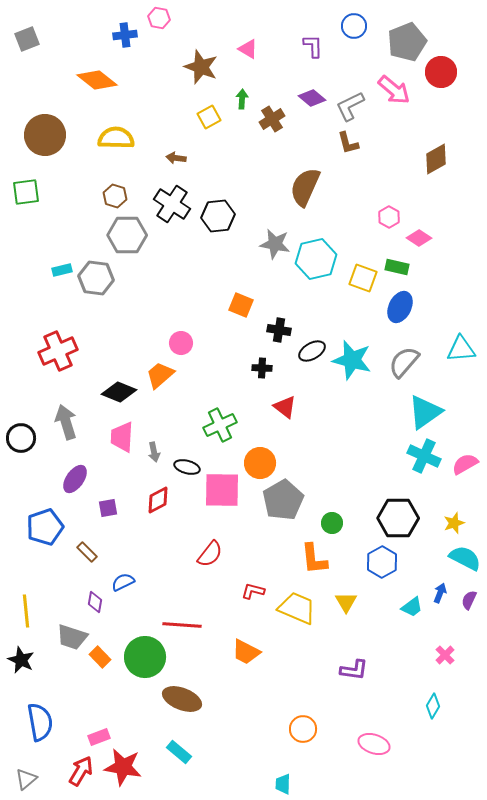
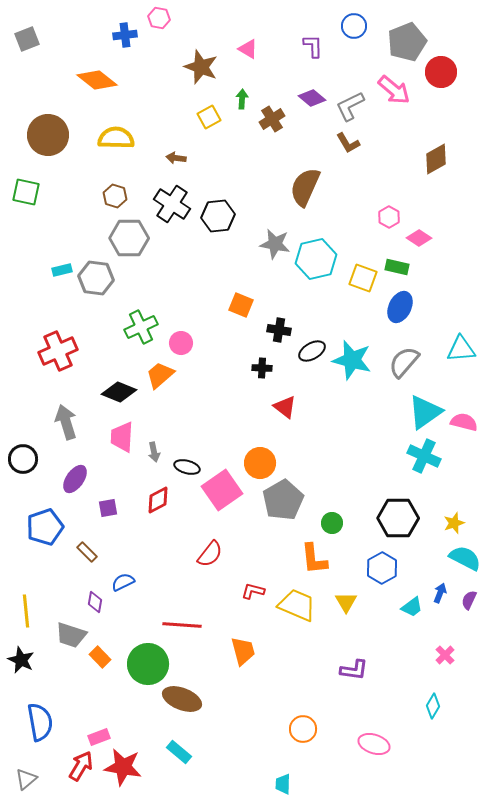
brown circle at (45, 135): moved 3 px right
brown L-shape at (348, 143): rotated 15 degrees counterclockwise
green square at (26, 192): rotated 20 degrees clockwise
gray hexagon at (127, 235): moved 2 px right, 3 px down
green cross at (220, 425): moved 79 px left, 98 px up
black circle at (21, 438): moved 2 px right, 21 px down
pink semicircle at (465, 464): moved 1 px left, 42 px up; rotated 44 degrees clockwise
pink square at (222, 490): rotated 36 degrees counterclockwise
blue hexagon at (382, 562): moved 6 px down
yellow trapezoid at (297, 608): moved 3 px up
gray trapezoid at (72, 637): moved 1 px left, 2 px up
orange trapezoid at (246, 652): moved 3 px left, 1 px up; rotated 132 degrees counterclockwise
green circle at (145, 657): moved 3 px right, 7 px down
red arrow at (81, 771): moved 5 px up
